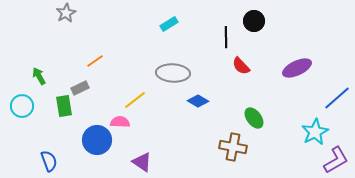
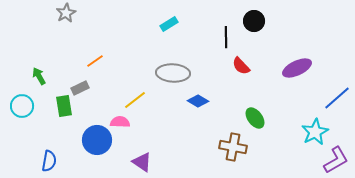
green ellipse: moved 1 px right
blue semicircle: rotated 30 degrees clockwise
